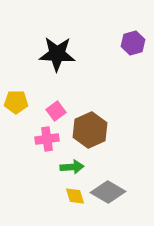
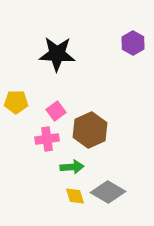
purple hexagon: rotated 15 degrees counterclockwise
